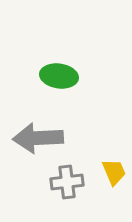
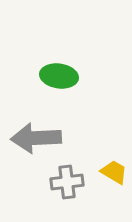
gray arrow: moved 2 px left
yellow trapezoid: rotated 36 degrees counterclockwise
